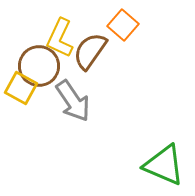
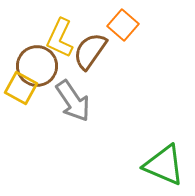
brown circle: moved 2 px left
